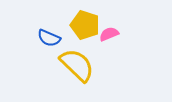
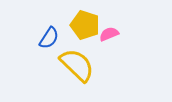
blue semicircle: rotated 80 degrees counterclockwise
